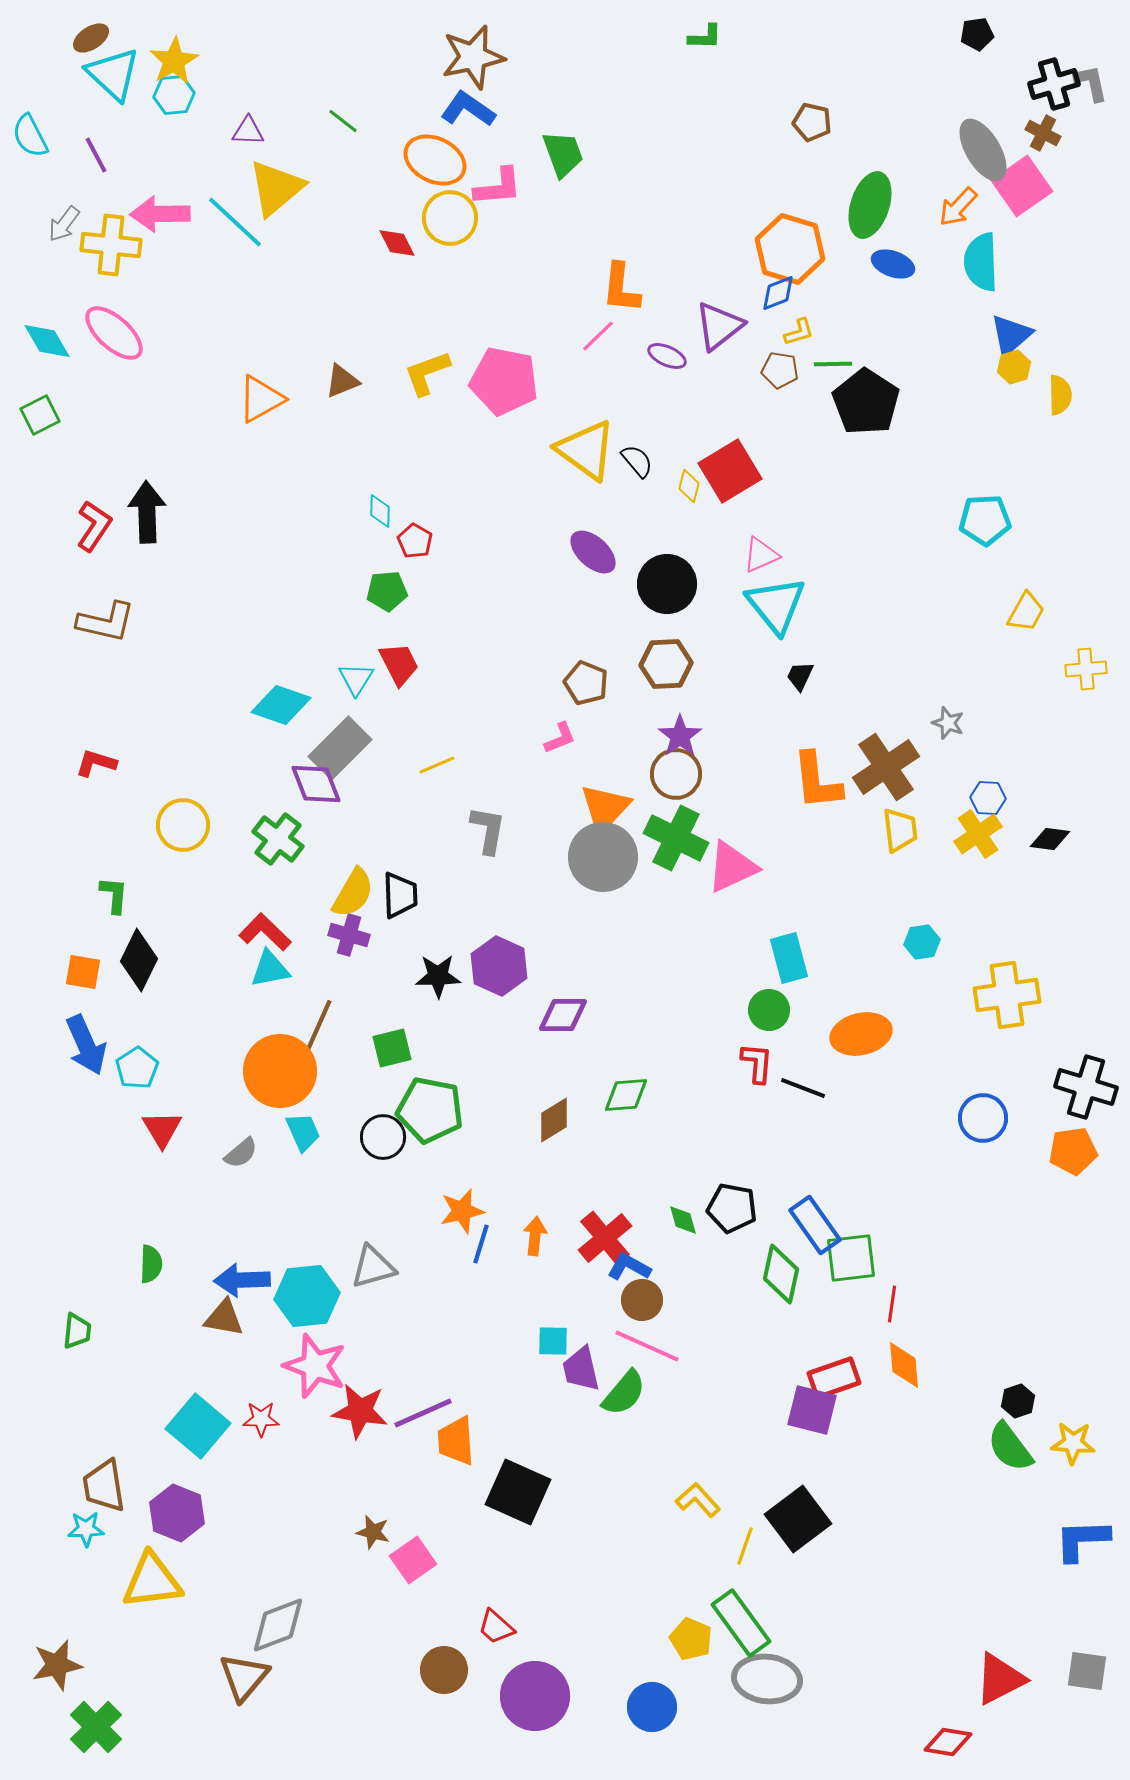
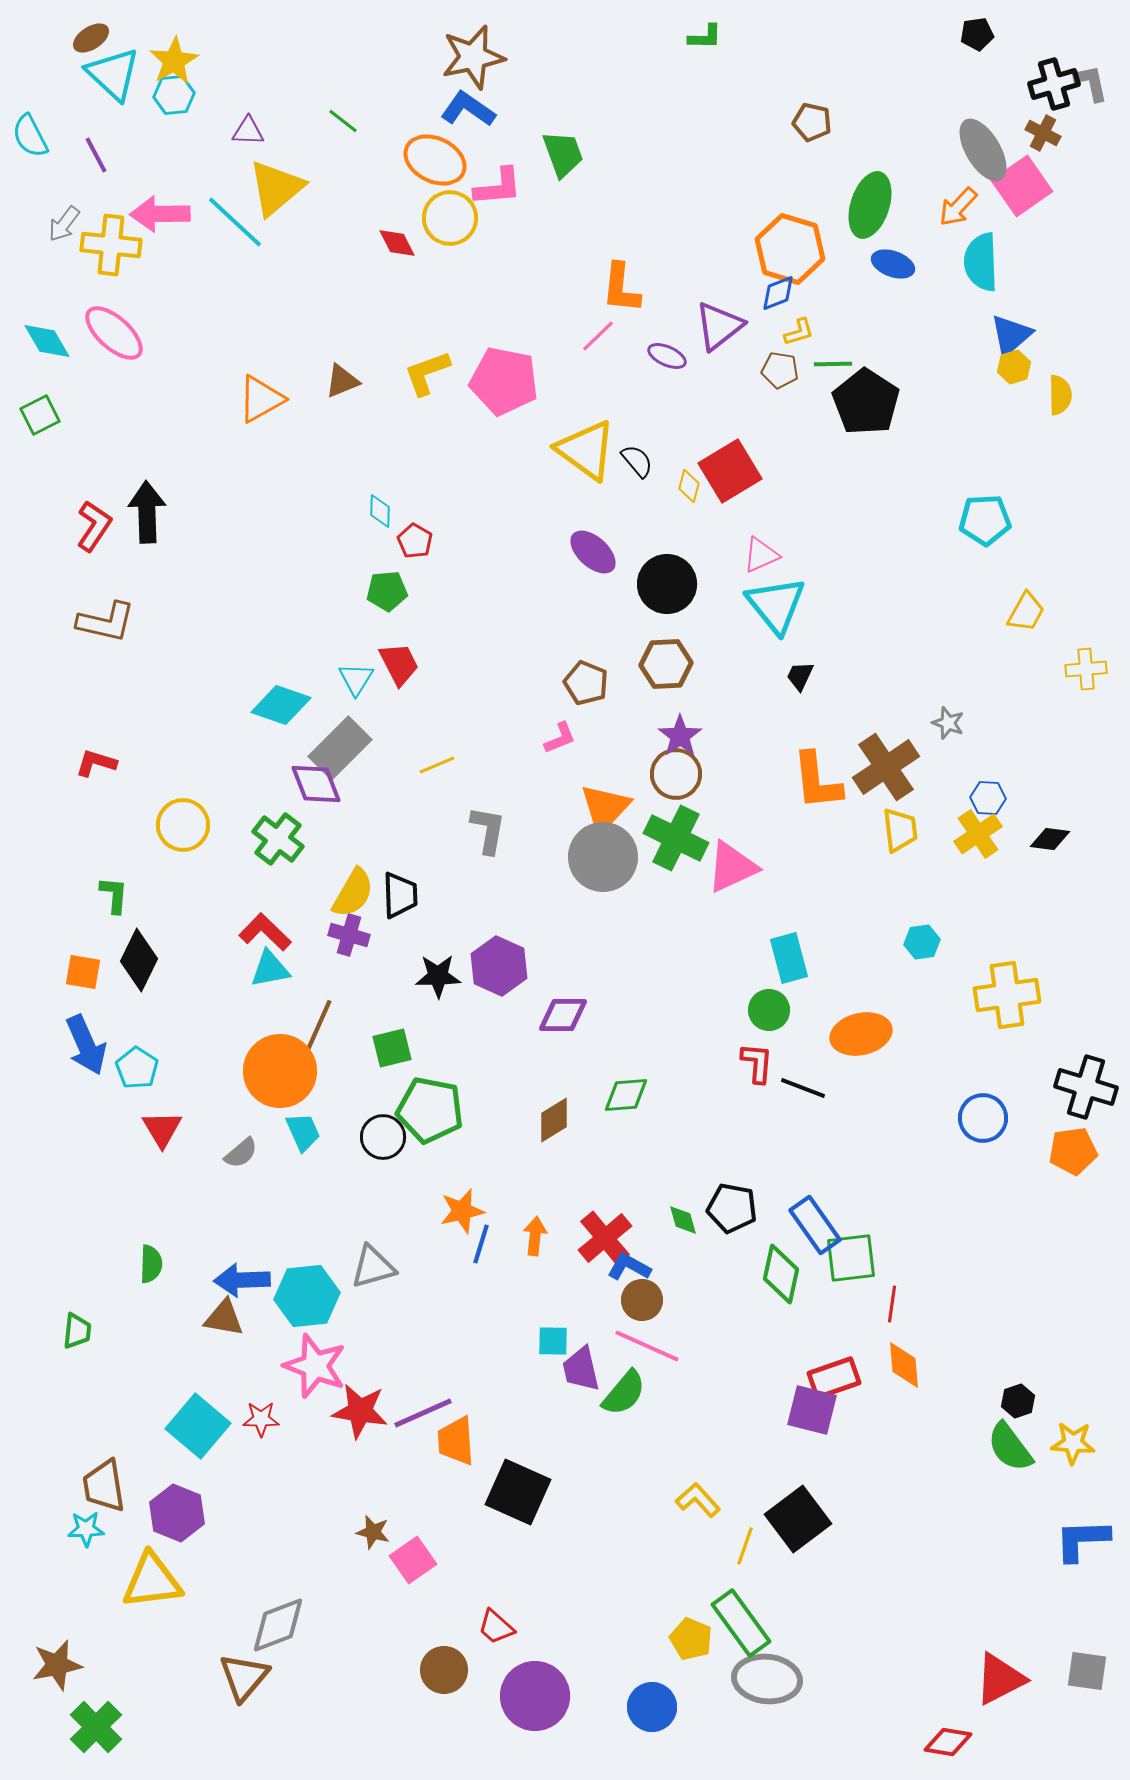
cyan pentagon at (137, 1068): rotated 6 degrees counterclockwise
